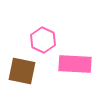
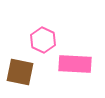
brown square: moved 2 px left, 1 px down
